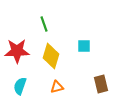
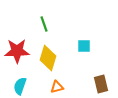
yellow diamond: moved 3 px left, 2 px down
